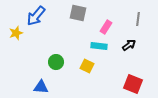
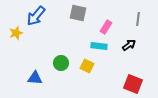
green circle: moved 5 px right, 1 px down
blue triangle: moved 6 px left, 9 px up
